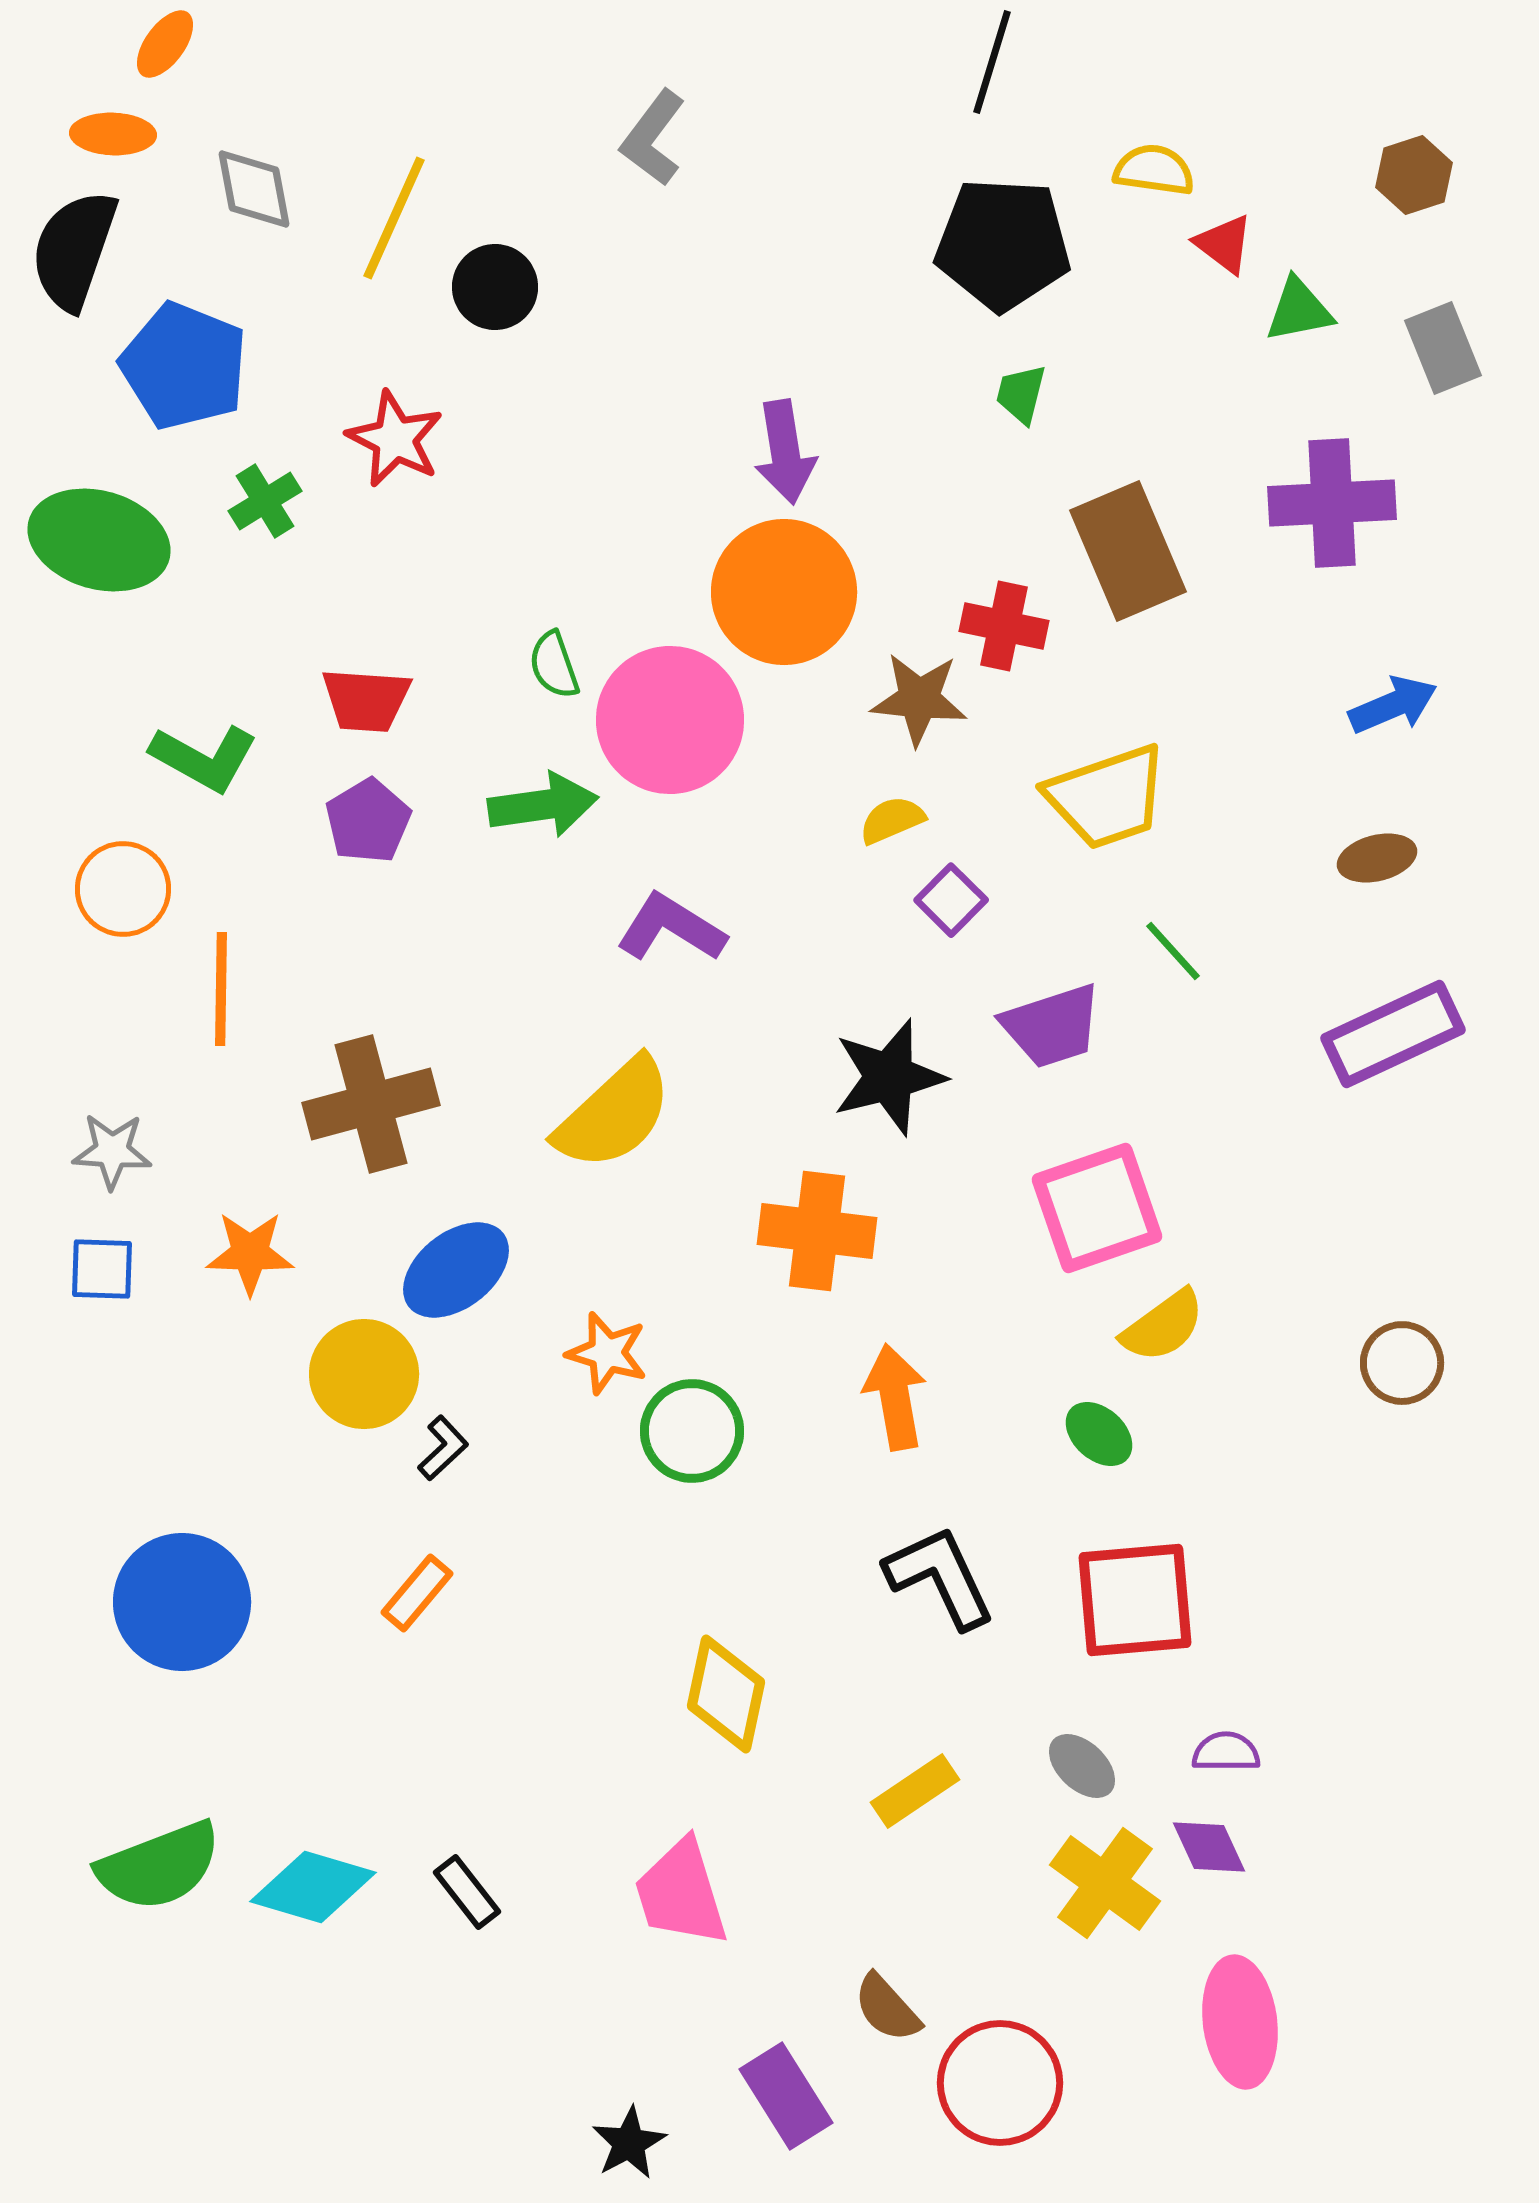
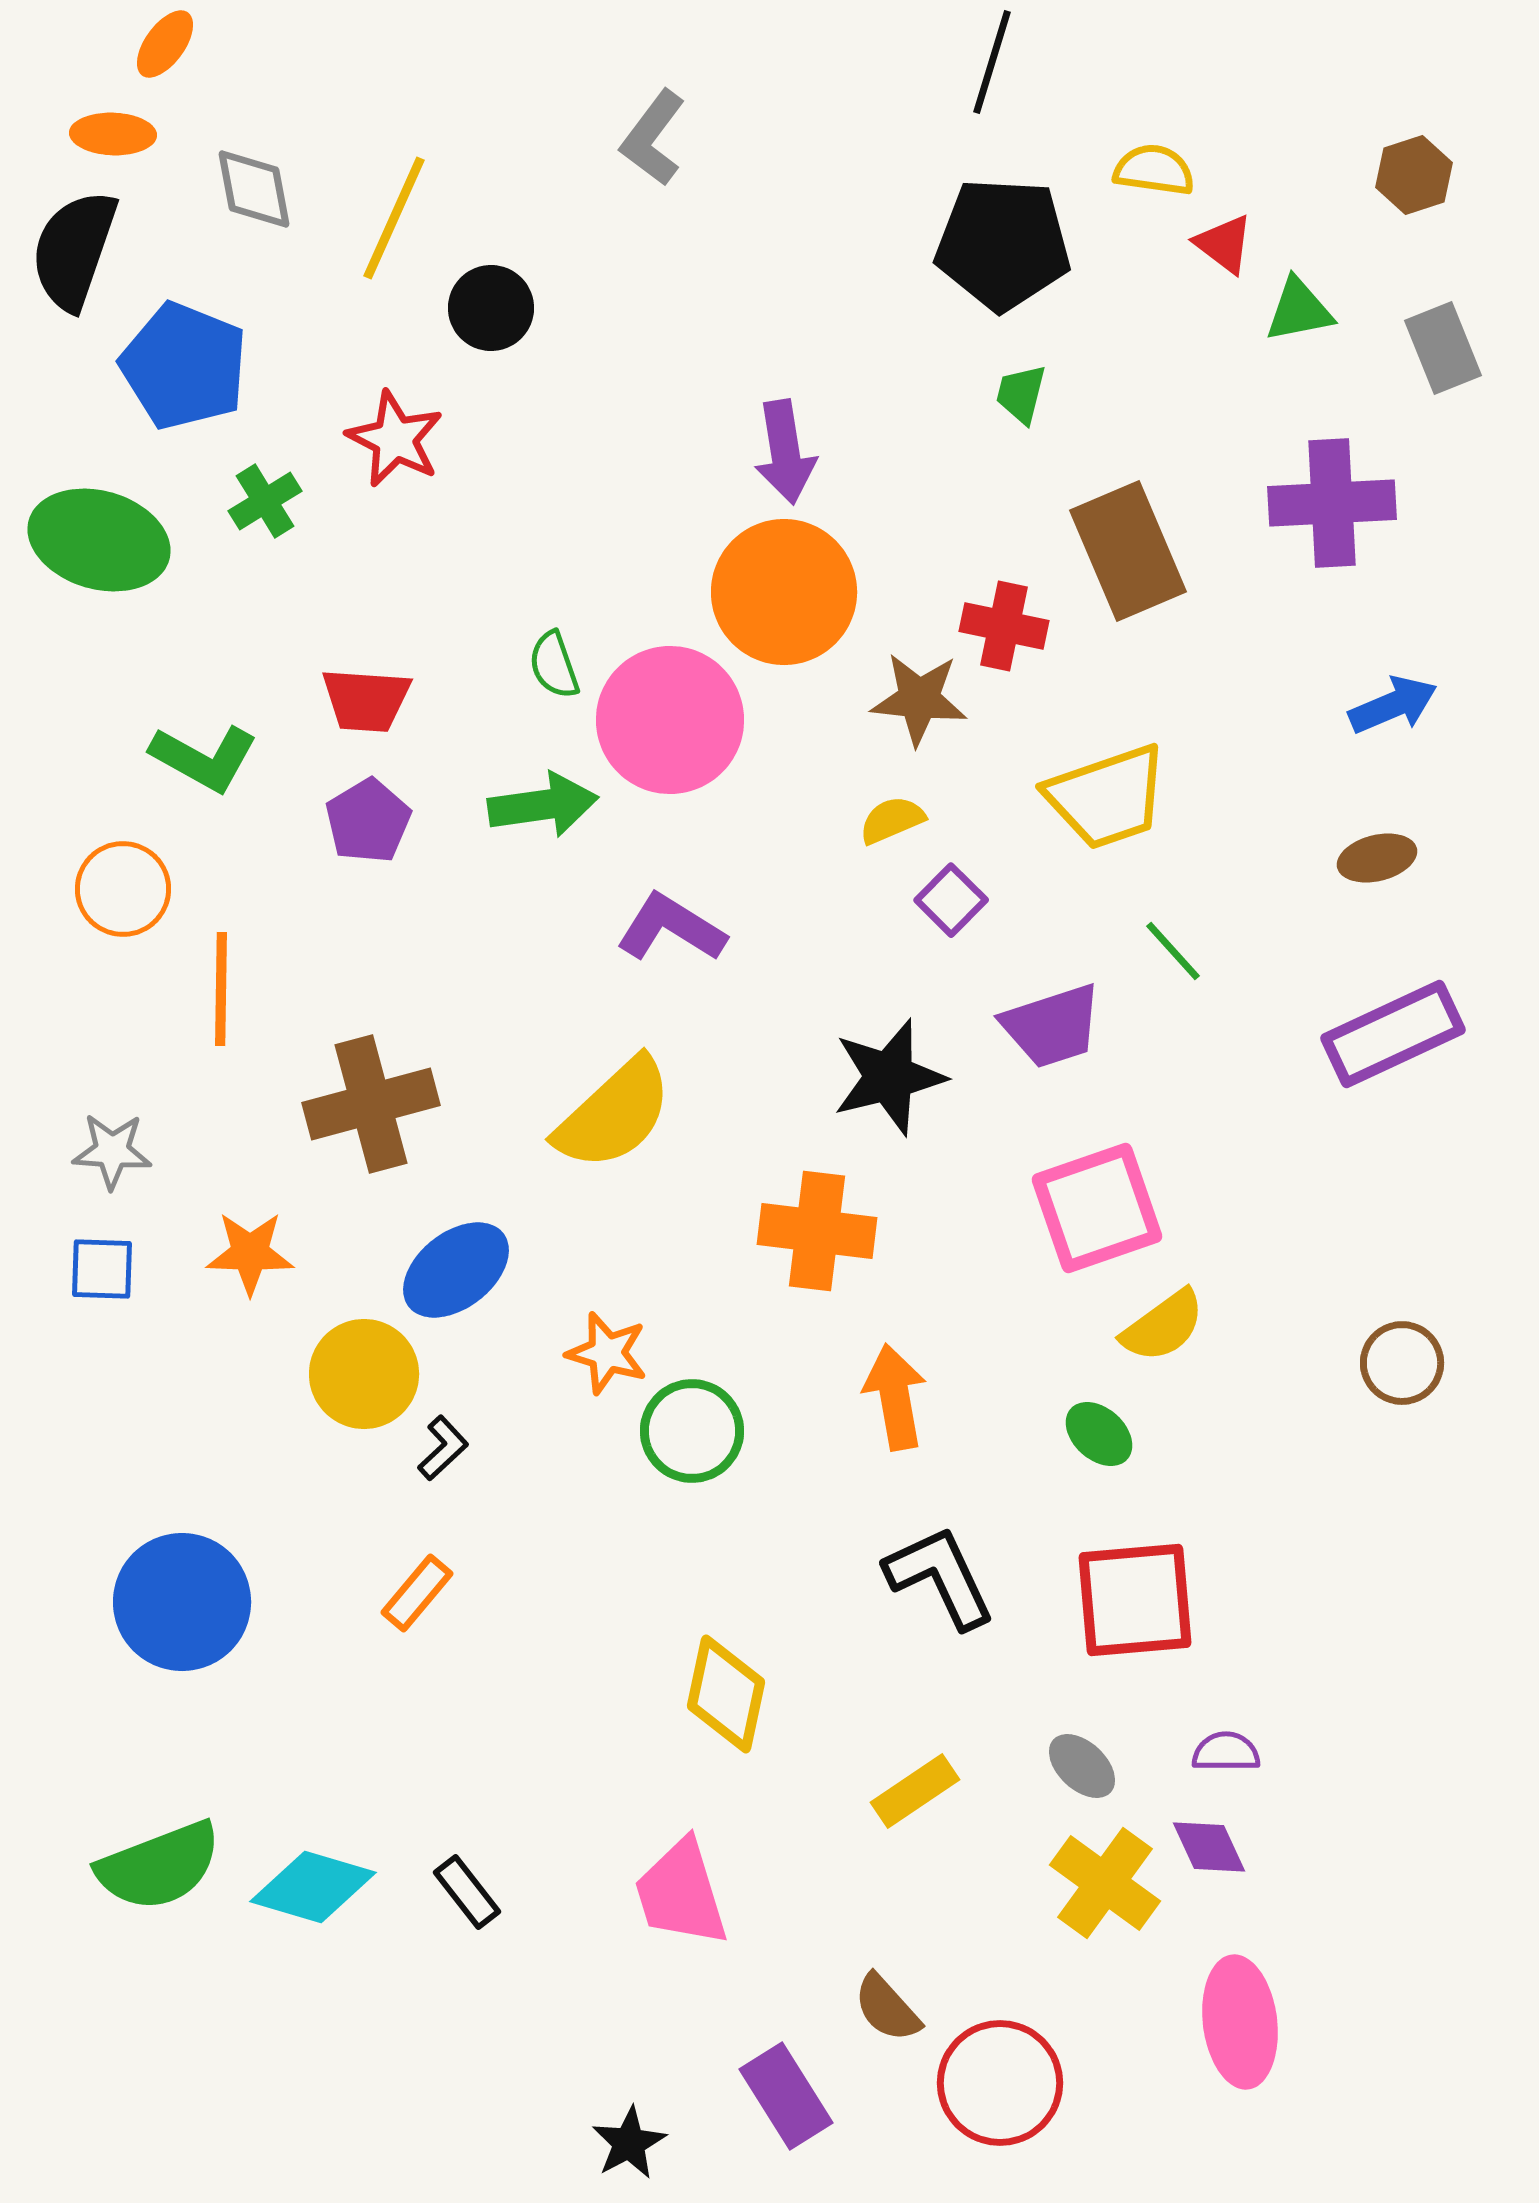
black circle at (495, 287): moved 4 px left, 21 px down
